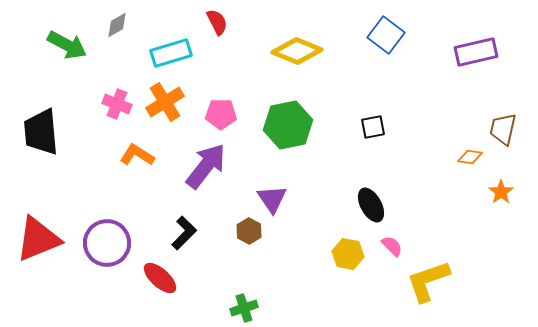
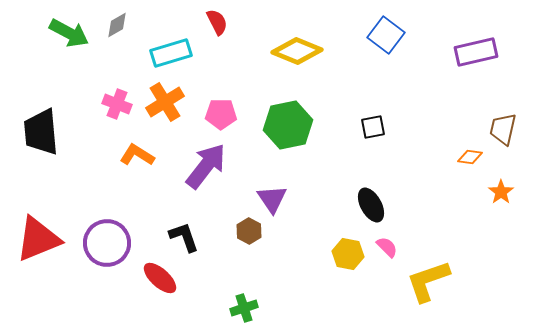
green arrow: moved 2 px right, 12 px up
black L-shape: moved 4 px down; rotated 64 degrees counterclockwise
pink semicircle: moved 5 px left, 1 px down
